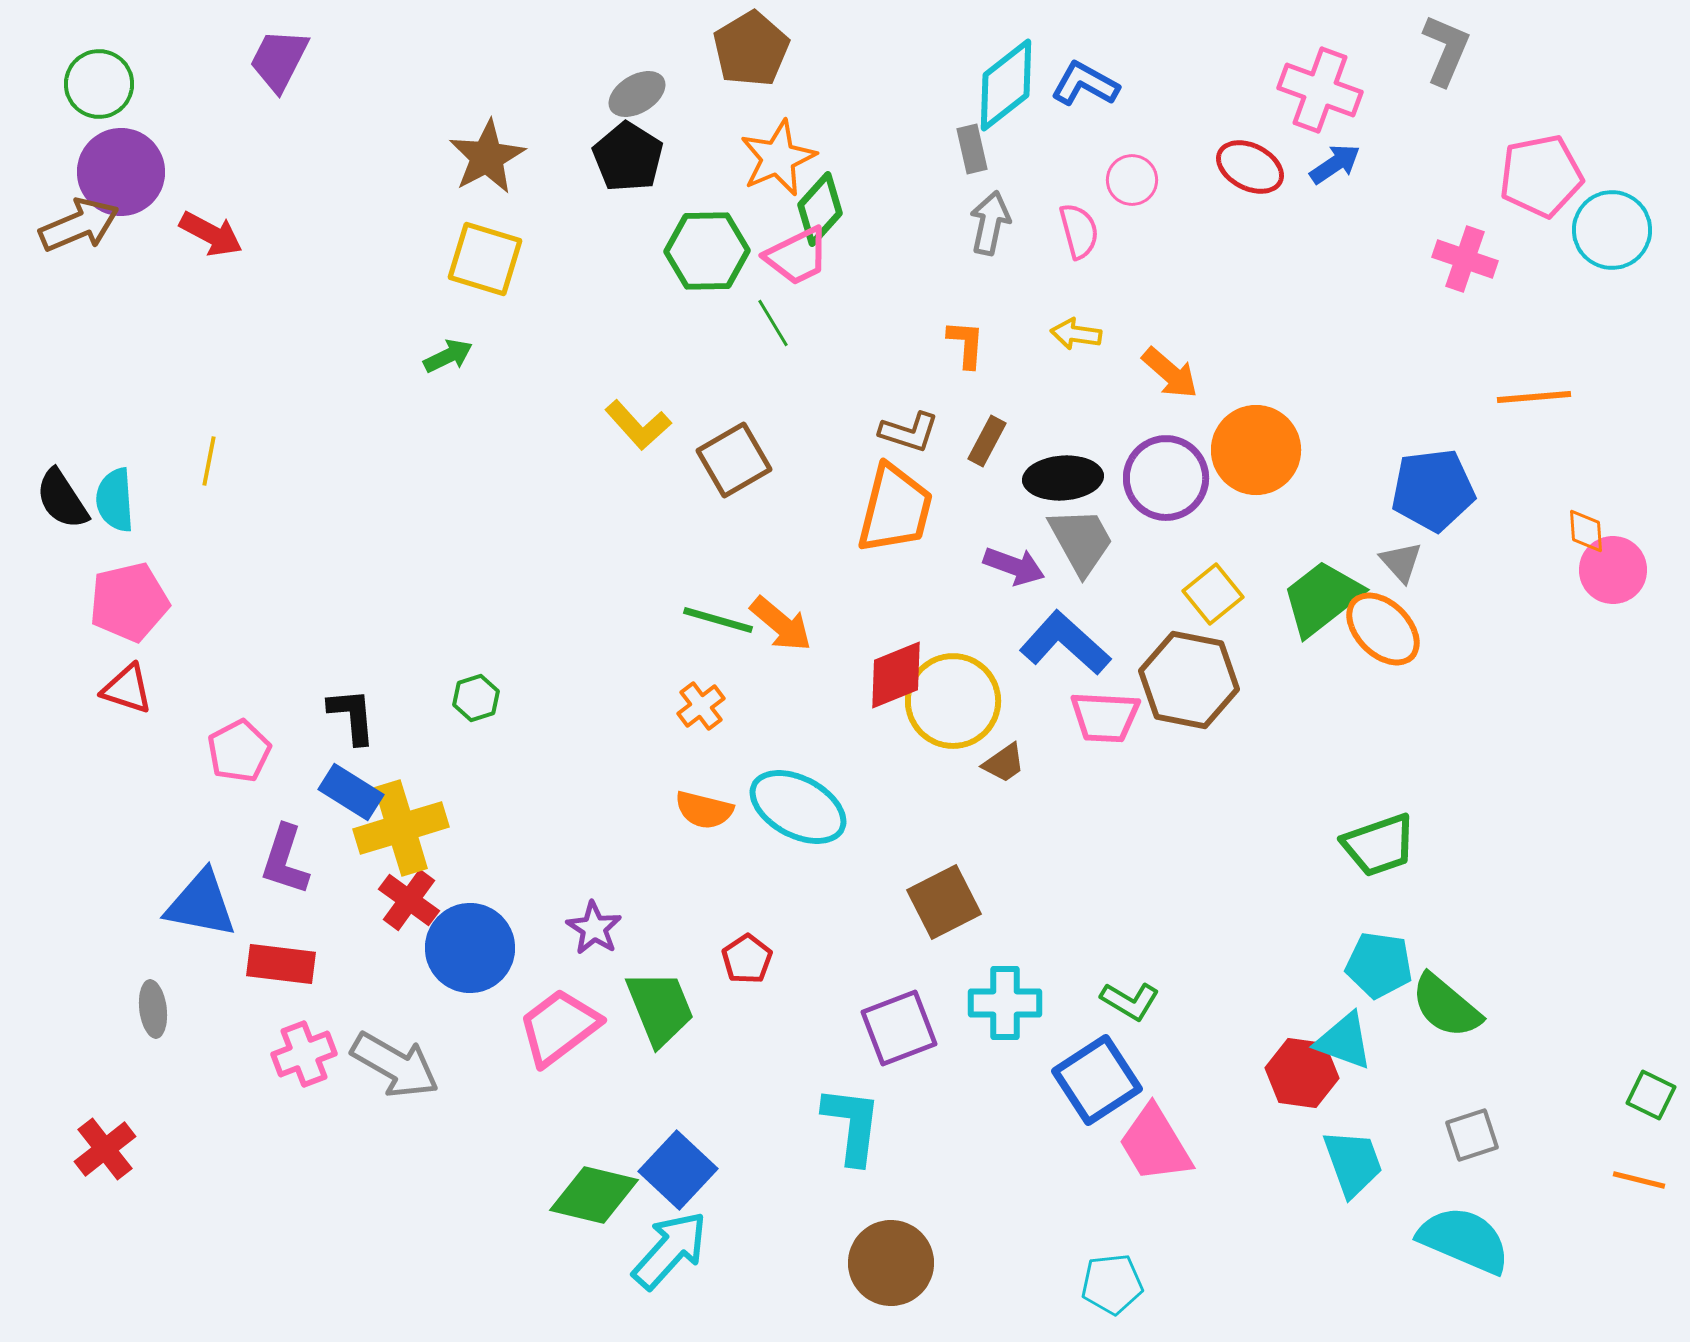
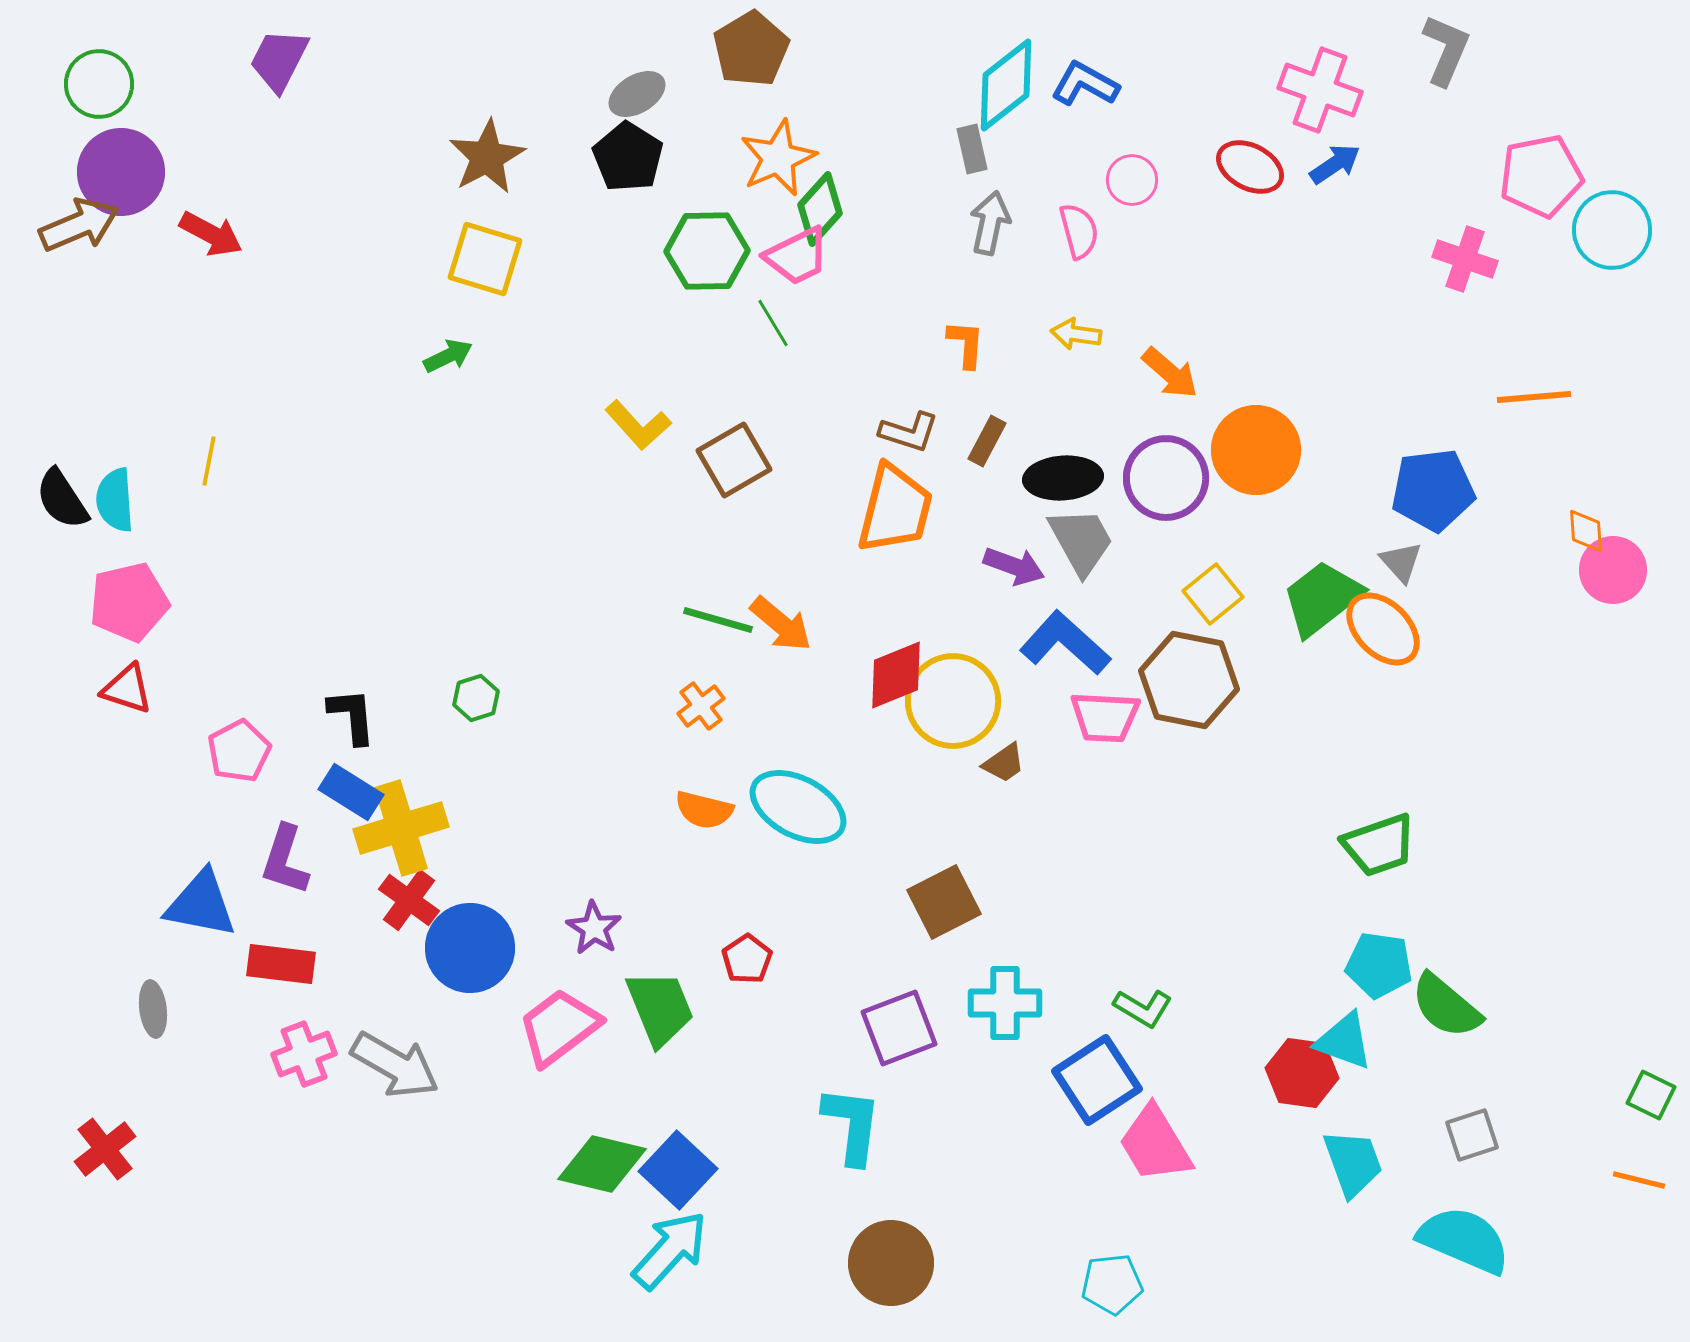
green L-shape at (1130, 1001): moved 13 px right, 7 px down
green diamond at (594, 1195): moved 8 px right, 31 px up
